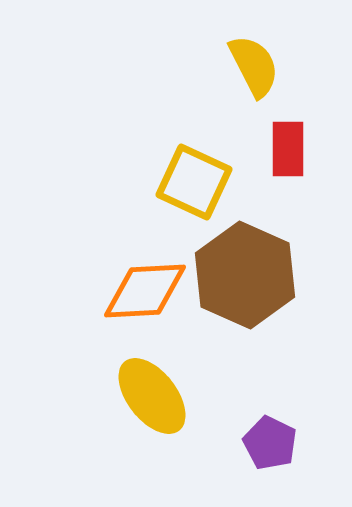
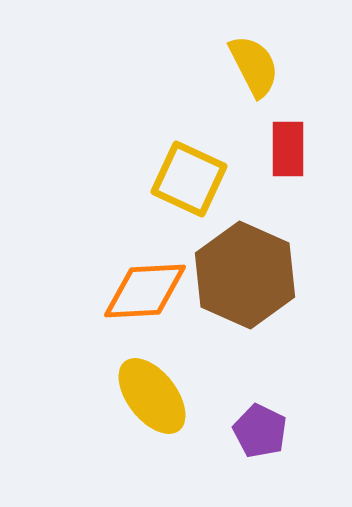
yellow square: moved 5 px left, 3 px up
purple pentagon: moved 10 px left, 12 px up
